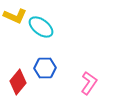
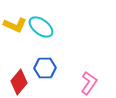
yellow L-shape: moved 9 px down
red diamond: moved 1 px right
